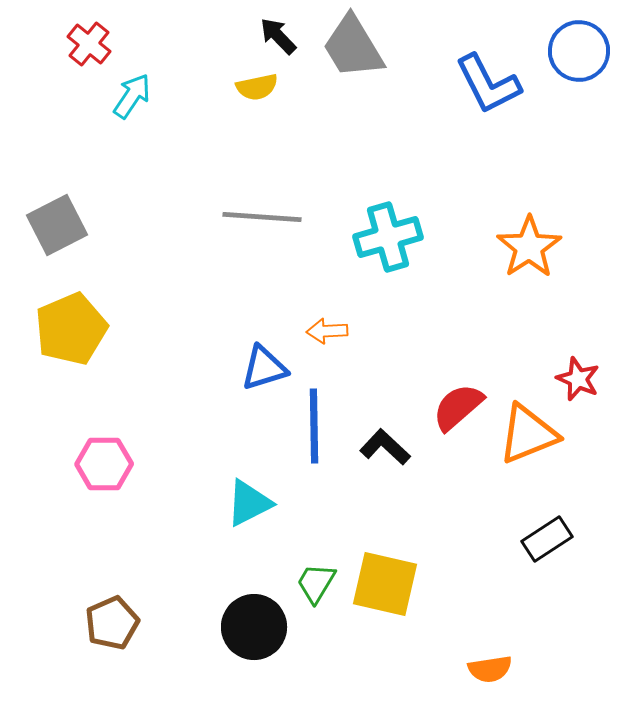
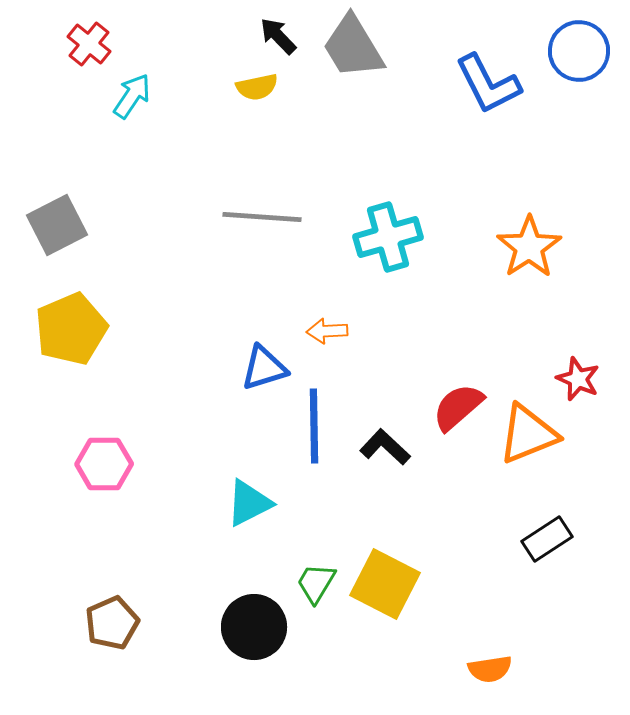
yellow square: rotated 14 degrees clockwise
